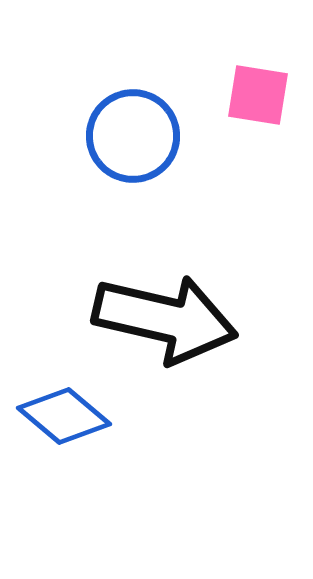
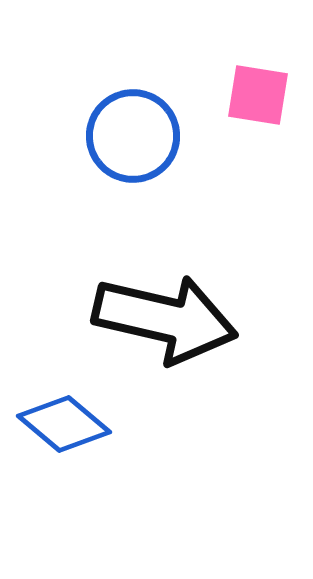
blue diamond: moved 8 px down
